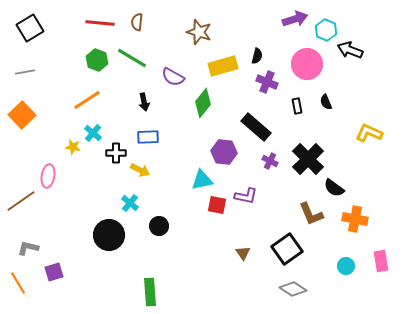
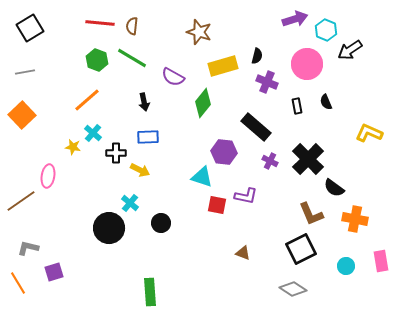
brown semicircle at (137, 22): moved 5 px left, 4 px down
black arrow at (350, 50): rotated 55 degrees counterclockwise
orange line at (87, 100): rotated 8 degrees counterclockwise
cyan triangle at (202, 180): moved 3 px up; rotated 30 degrees clockwise
black circle at (159, 226): moved 2 px right, 3 px up
black circle at (109, 235): moved 7 px up
black square at (287, 249): moved 14 px right; rotated 8 degrees clockwise
brown triangle at (243, 253): rotated 35 degrees counterclockwise
